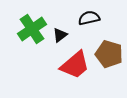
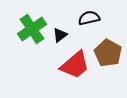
brown pentagon: moved 1 px left, 1 px up; rotated 12 degrees clockwise
